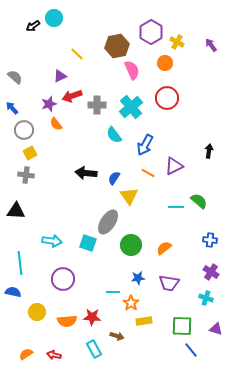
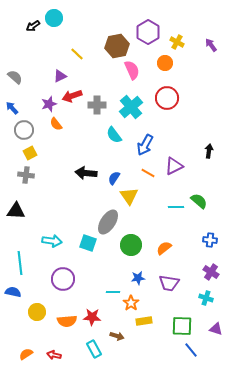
purple hexagon at (151, 32): moved 3 px left
